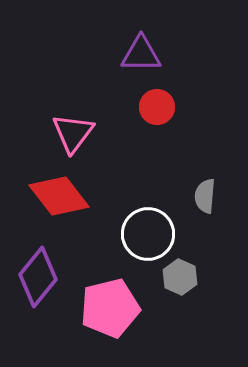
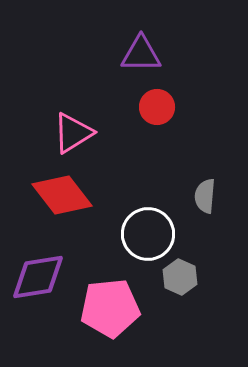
pink triangle: rotated 21 degrees clockwise
red diamond: moved 3 px right, 1 px up
purple diamond: rotated 42 degrees clockwise
pink pentagon: rotated 8 degrees clockwise
